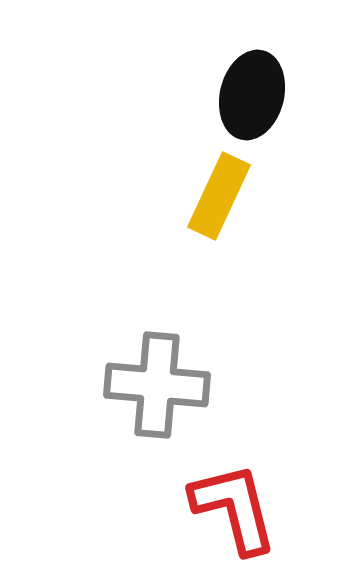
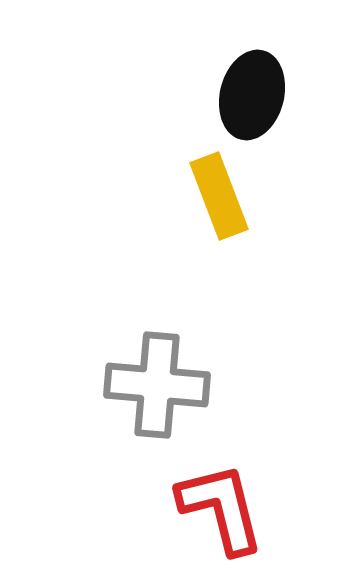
yellow rectangle: rotated 46 degrees counterclockwise
red L-shape: moved 13 px left
